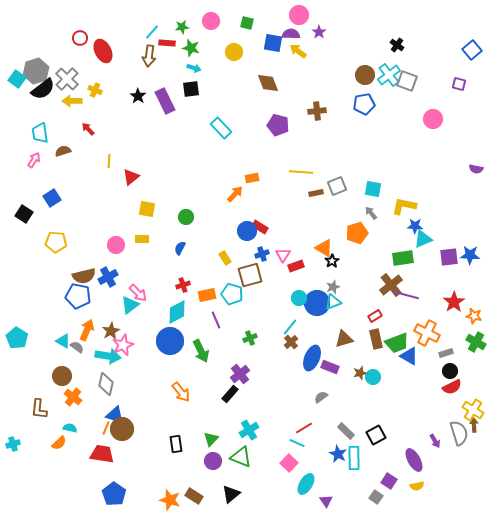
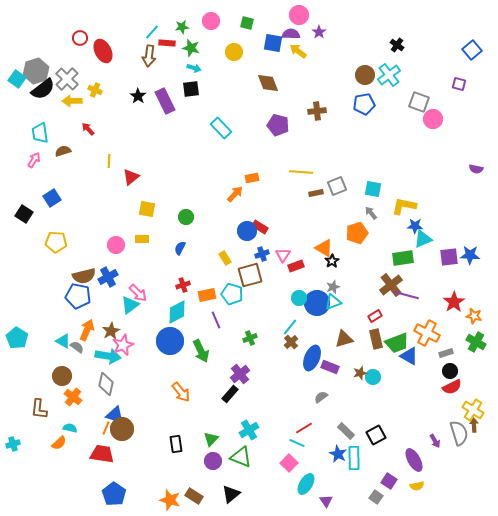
gray square at (407, 81): moved 12 px right, 21 px down
